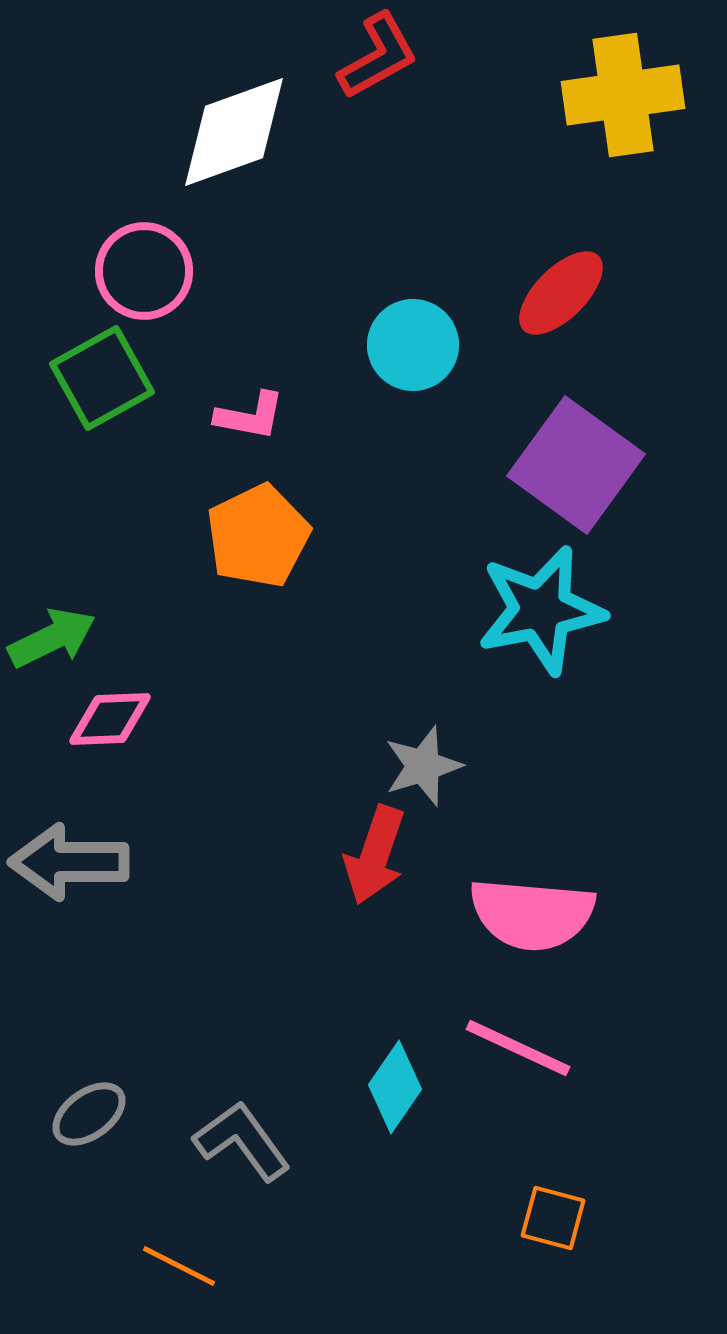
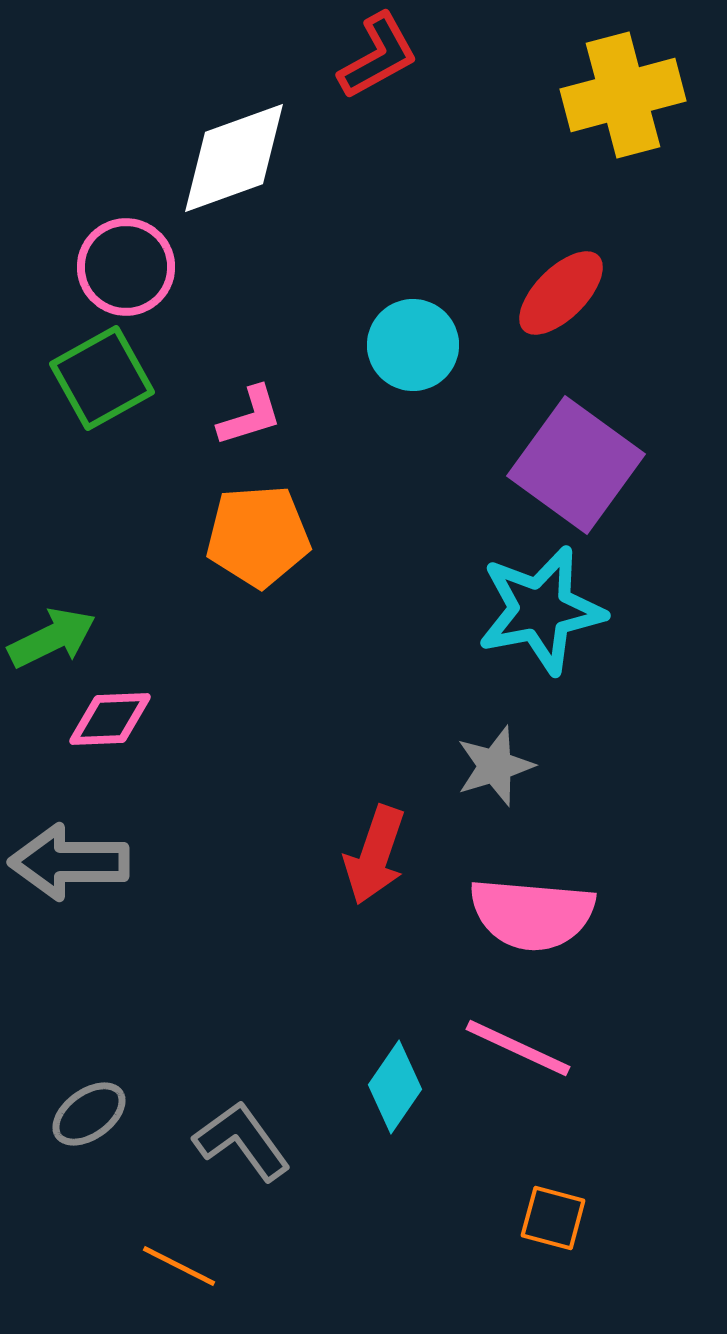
yellow cross: rotated 7 degrees counterclockwise
white diamond: moved 26 px down
pink circle: moved 18 px left, 4 px up
pink L-shape: rotated 28 degrees counterclockwise
orange pentagon: rotated 22 degrees clockwise
gray star: moved 72 px right
